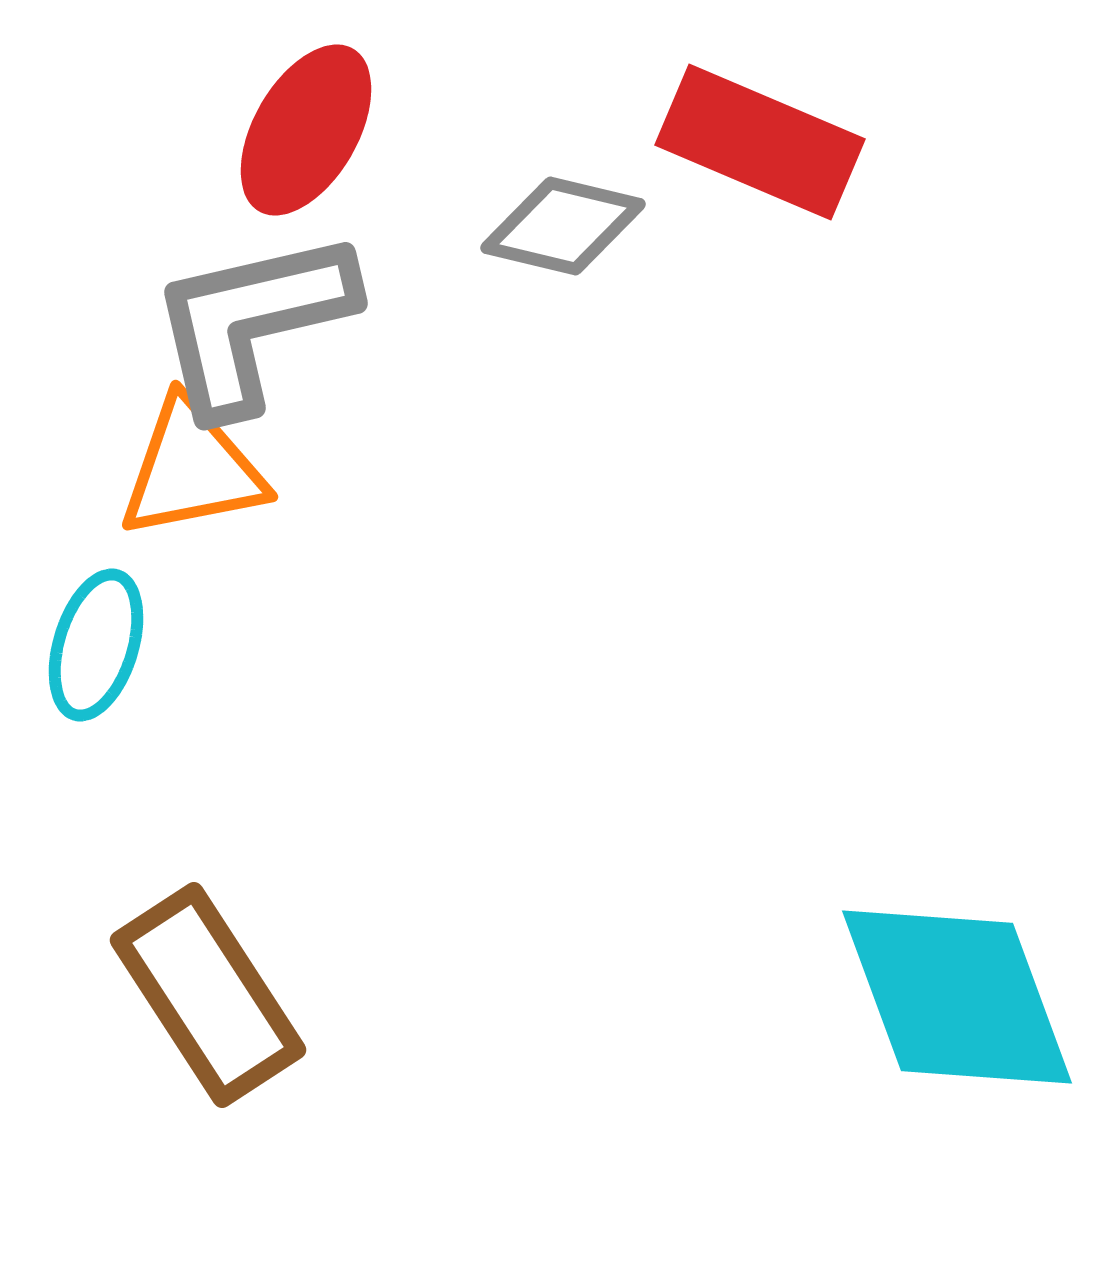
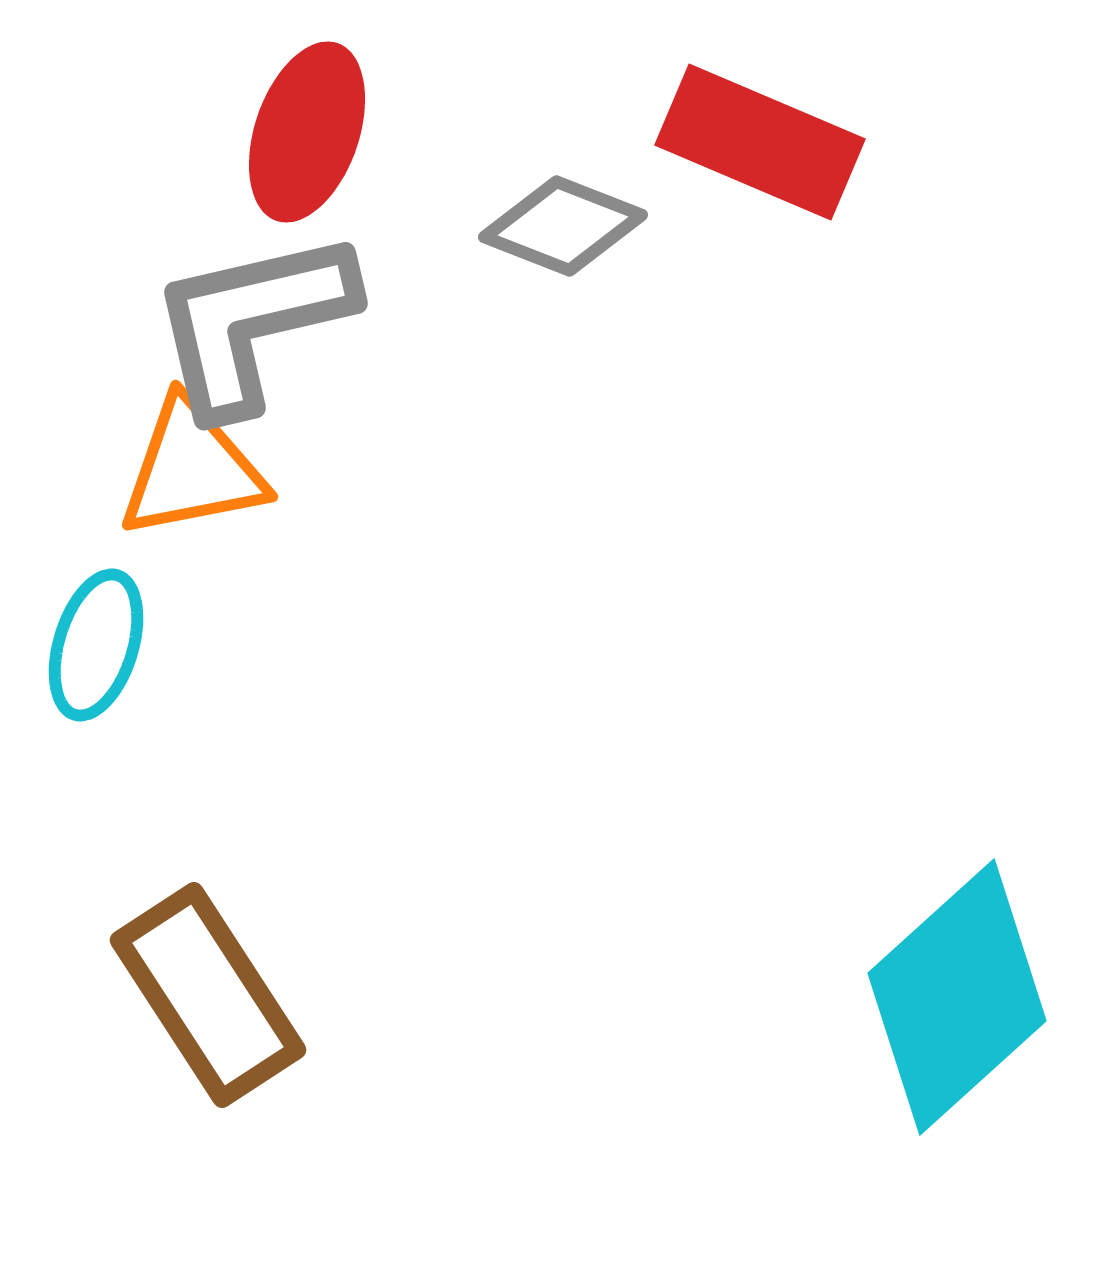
red ellipse: moved 1 px right, 2 px down; rotated 11 degrees counterclockwise
gray diamond: rotated 8 degrees clockwise
cyan diamond: rotated 68 degrees clockwise
